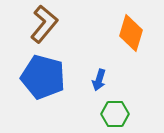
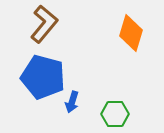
blue arrow: moved 27 px left, 22 px down
